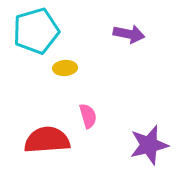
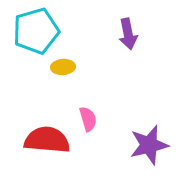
purple arrow: moved 1 px left; rotated 68 degrees clockwise
yellow ellipse: moved 2 px left, 1 px up
pink semicircle: moved 3 px down
red semicircle: rotated 9 degrees clockwise
